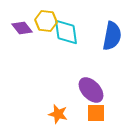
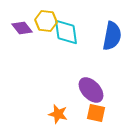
orange square: rotated 12 degrees clockwise
